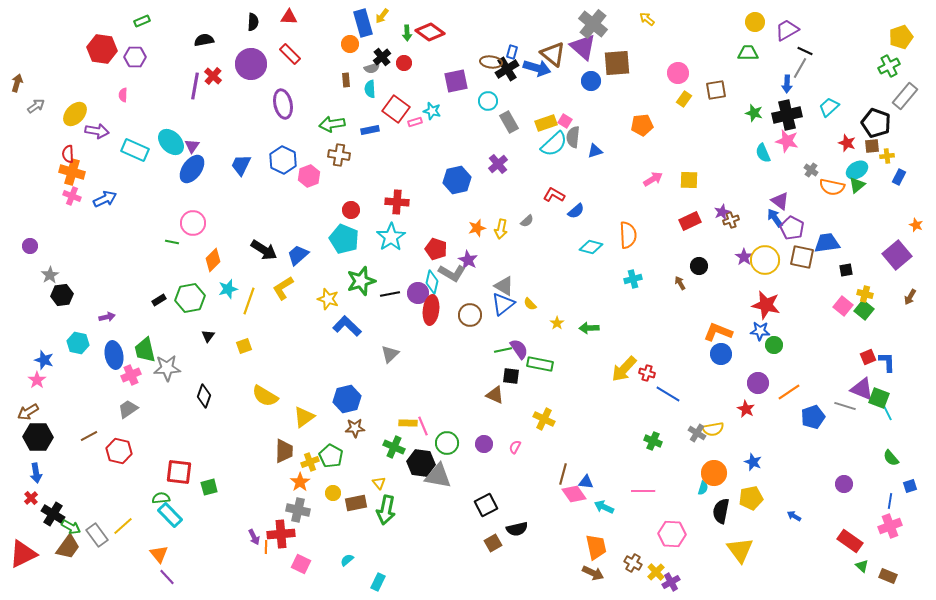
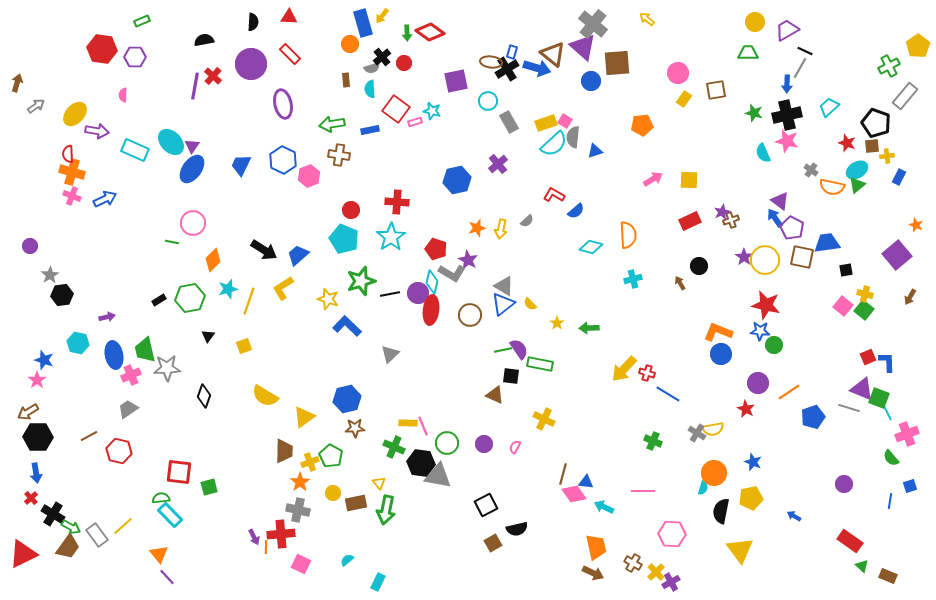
yellow pentagon at (901, 37): moved 17 px right, 9 px down; rotated 15 degrees counterclockwise
gray line at (845, 406): moved 4 px right, 2 px down
pink cross at (890, 526): moved 17 px right, 92 px up
